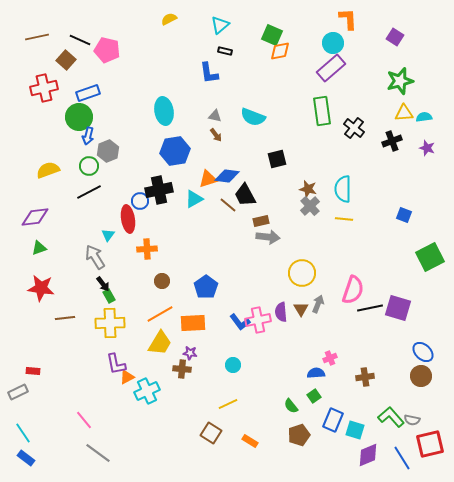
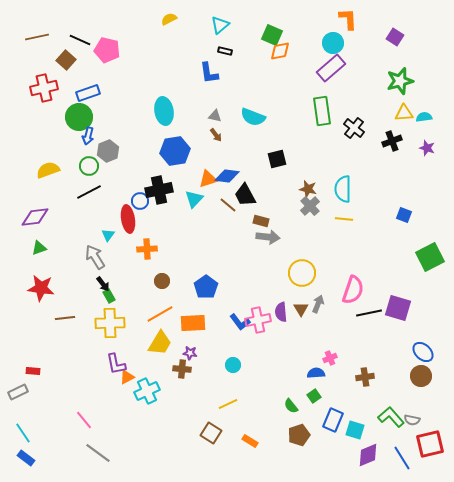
cyan triangle at (194, 199): rotated 18 degrees counterclockwise
brown rectangle at (261, 221): rotated 28 degrees clockwise
black line at (370, 308): moved 1 px left, 5 px down
